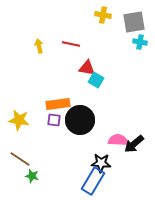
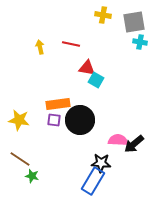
yellow arrow: moved 1 px right, 1 px down
